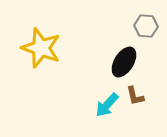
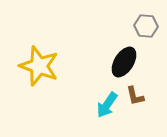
yellow star: moved 2 px left, 18 px down
cyan arrow: rotated 8 degrees counterclockwise
